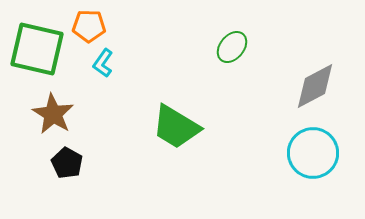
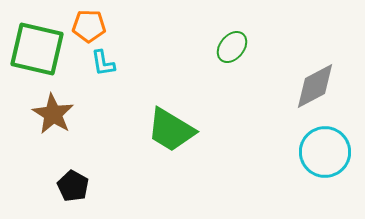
cyan L-shape: rotated 44 degrees counterclockwise
green trapezoid: moved 5 px left, 3 px down
cyan circle: moved 12 px right, 1 px up
black pentagon: moved 6 px right, 23 px down
